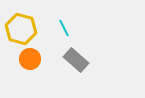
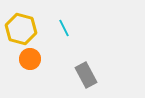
gray rectangle: moved 10 px right, 15 px down; rotated 20 degrees clockwise
